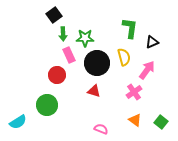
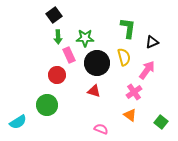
green L-shape: moved 2 px left
green arrow: moved 5 px left, 3 px down
orange triangle: moved 5 px left, 5 px up
